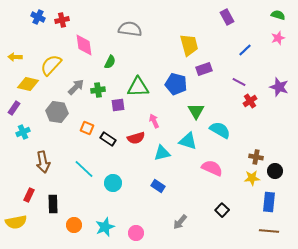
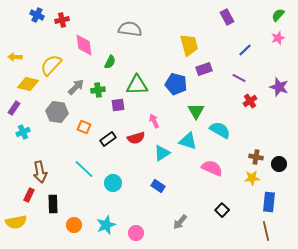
green semicircle at (278, 15): rotated 64 degrees counterclockwise
blue cross at (38, 17): moved 1 px left, 2 px up
purple line at (239, 82): moved 4 px up
green triangle at (138, 87): moved 1 px left, 2 px up
orange square at (87, 128): moved 3 px left, 1 px up
black rectangle at (108, 139): rotated 70 degrees counterclockwise
cyan triangle at (162, 153): rotated 18 degrees counterclockwise
brown arrow at (43, 162): moved 3 px left, 10 px down
black circle at (275, 171): moved 4 px right, 7 px up
cyan star at (105, 227): moved 1 px right, 2 px up
brown line at (269, 231): moved 3 px left; rotated 72 degrees clockwise
